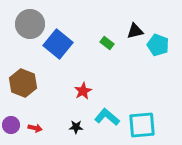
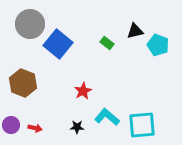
black star: moved 1 px right
